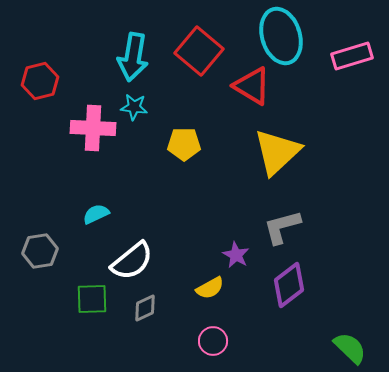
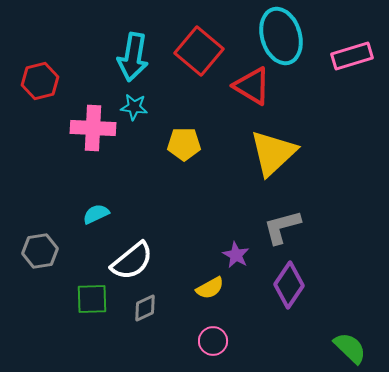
yellow triangle: moved 4 px left, 1 px down
purple diamond: rotated 18 degrees counterclockwise
